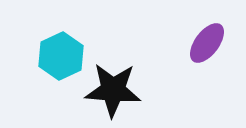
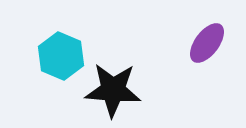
cyan hexagon: rotated 12 degrees counterclockwise
